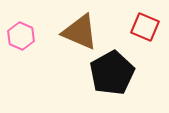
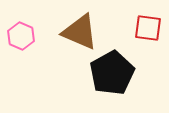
red square: moved 3 px right, 1 px down; rotated 16 degrees counterclockwise
